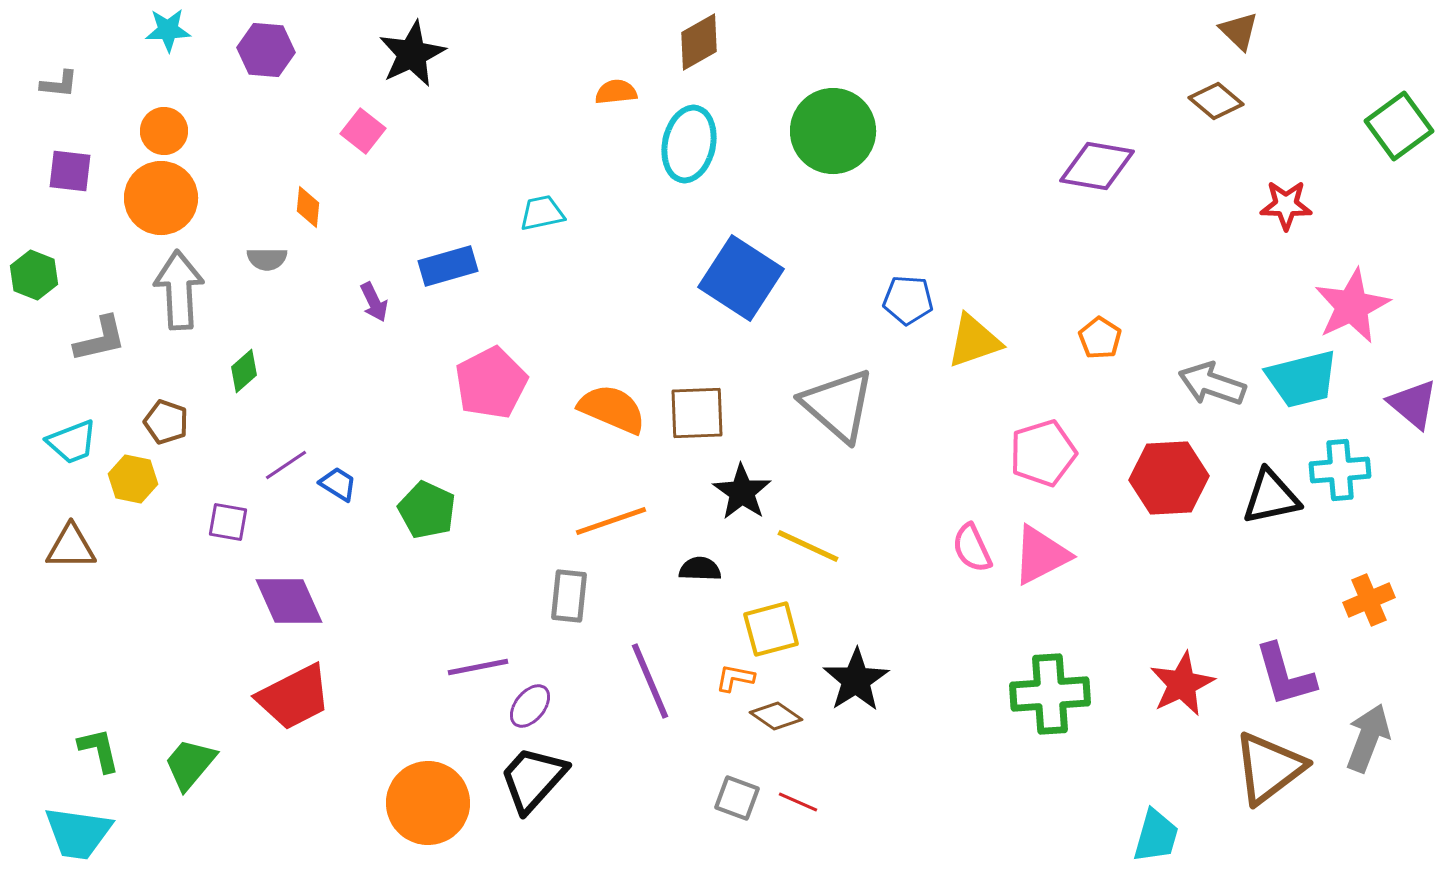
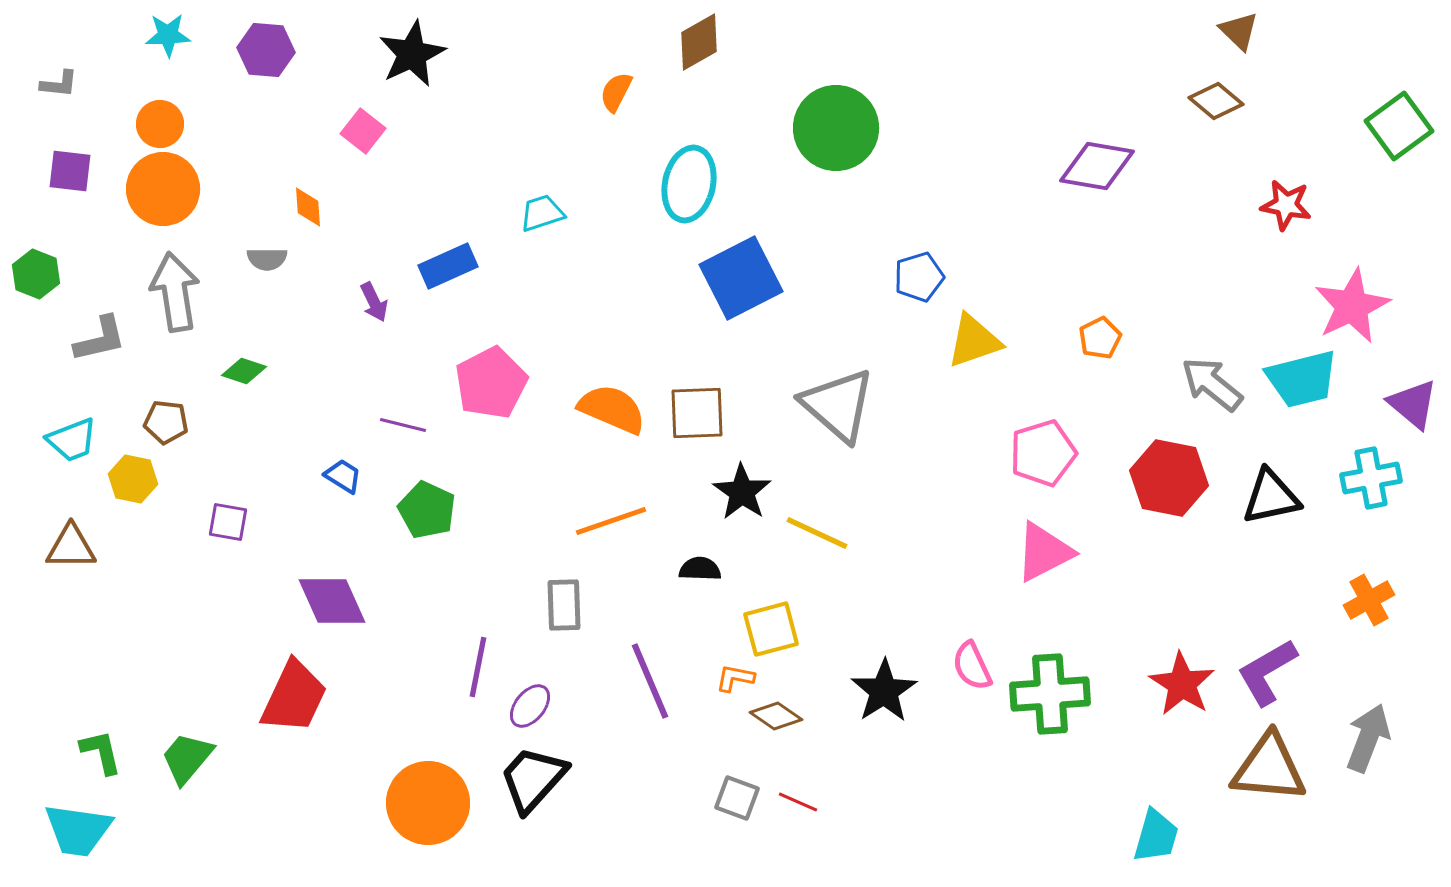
cyan star at (168, 30): moved 5 px down
orange semicircle at (616, 92): rotated 57 degrees counterclockwise
orange circle at (164, 131): moved 4 px left, 7 px up
green circle at (833, 131): moved 3 px right, 3 px up
cyan ellipse at (689, 144): moved 40 px down
orange circle at (161, 198): moved 2 px right, 9 px up
red star at (1286, 205): rotated 9 degrees clockwise
orange diamond at (308, 207): rotated 9 degrees counterclockwise
cyan trapezoid at (542, 213): rotated 6 degrees counterclockwise
blue rectangle at (448, 266): rotated 8 degrees counterclockwise
green hexagon at (34, 275): moved 2 px right, 1 px up
blue square at (741, 278): rotated 30 degrees clockwise
gray arrow at (179, 290): moved 4 px left, 2 px down; rotated 6 degrees counterclockwise
blue pentagon at (908, 300): moved 11 px right, 23 px up; rotated 21 degrees counterclockwise
orange pentagon at (1100, 338): rotated 12 degrees clockwise
green diamond at (244, 371): rotated 60 degrees clockwise
gray arrow at (1212, 384): rotated 20 degrees clockwise
brown pentagon at (166, 422): rotated 12 degrees counterclockwise
cyan trapezoid at (72, 442): moved 2 px up
purple line at (286, 465): moved 117 px right, 40 px up; rotated 48 degrees clockwise
cyan cross at (1340, 470): moved 31 px right, 8 px down; rotated 6 degrees counterclockwise
red hexagon at (1169, 478): rotated 14 degrees clockwise
blue trapezoid at (338, 484): moved 5 px right, 8 px up
yellow line at (808, 546): moved 9 px right, 13 px up
pink semicircle at (972, 548): moved 118 px down
pink triangle at (1041, 555): moved 3 px right, 3 px up
gray rectangle at (569, 596): moved 5 px left, 9 px down; rotated 8 degrees counterclockwise
orange cross at (1369, 600): rotated 6 degrees counterclockwise
purple diamond at (289, 601): moved 43 px right
purple line at (478, 667): rotated 68 degrees counterclockwise
purple L-shape at (1285, 675): moved 18 px left, 3 px up; rotated 76 degrees clockwise
black star at (856, 680): moved 28 px right, 11 px down
red star at (1182, 684): rotated 14 degrees counterclockwise
red trapezoid at (294, 697): rotated 38 degrees counterclockwise
green L-shape at (99, 750): moved 2 px right, 2 px down
green trapezoid at (190, 764): moved 3 px left, 6 px up
brown triangle at (1269, 768): rotated 42 degrees clockwise
cyan trapezoid at (78, 833): moved 3 px up
